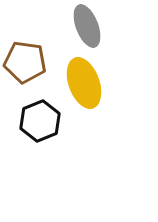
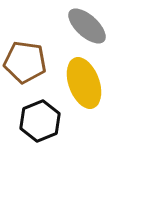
gray ellipse: rotated 27 degrees counterclockwise
